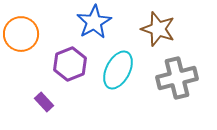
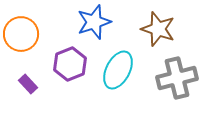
blue star: rotated 12 degrees clockwise
purple rectangle: moved 16 px left, 18 px up
